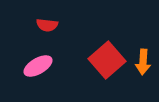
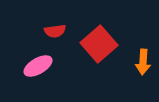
red semicircle: moved 8 px right, 6 px down; rotated 15 degrees counterclockwise
red square: moved 8 px left, 16 px up
